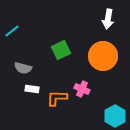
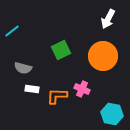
white arrow: rotated 18 degrees clockwise
orange L-shape: moved 2 px up
cyan hexagon: moved 3 px left, 2 px up; rotated 20 degrees counterclockwise
